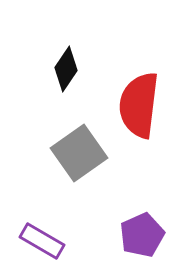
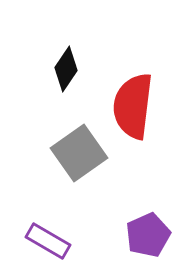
red semicircle: moved 6 px left, 1 px down
purple pentagon: moved 6 px right
purple rectangle: moved 6 px right
